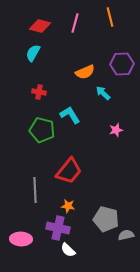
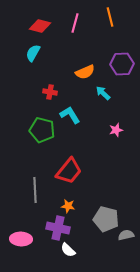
red cross: moved 11 px right
